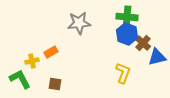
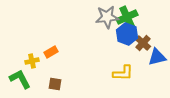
green cross: rotated 30 degrees counterclockwise
gray star: moved 28 px right, 6 px up
yellow L-shape: rotated 70 degrees clockwise
